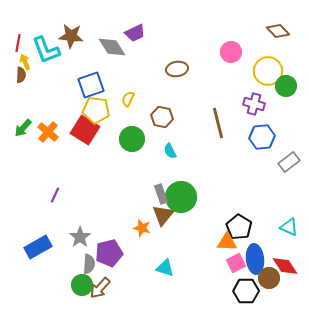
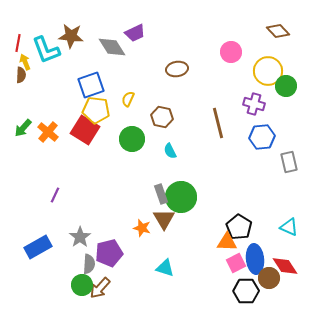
gray rectangle at (289, 162): rotated 65 degrees counterclockwise
brown triangle at (163, 215): moved 1 px right, 4 px down; rotated 10 degrees counterclockwise
